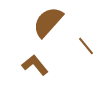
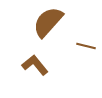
brown line: rotated 36 degrees counterclockwise
